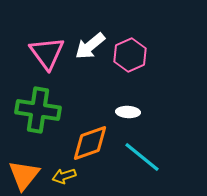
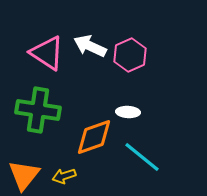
white arrow: rotated 64 degrees clockwise
pink triangle: rotated 21 degrees counterclockwise
orange diamond: moved 4 px right, 6 px up
